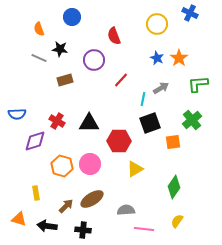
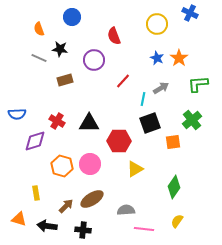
red line: moved 2 px right, 1 px down
